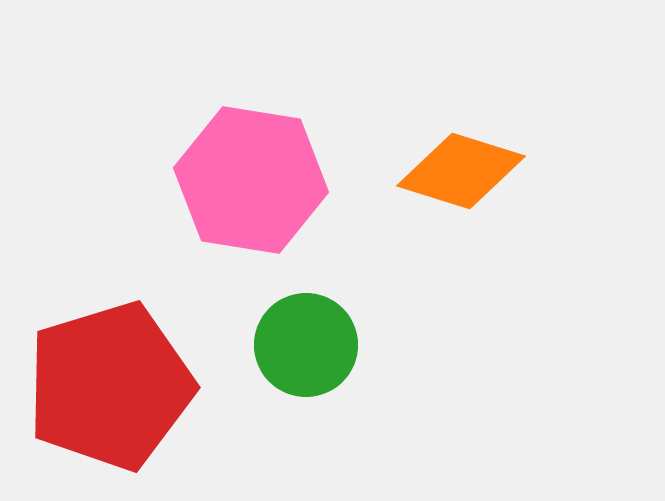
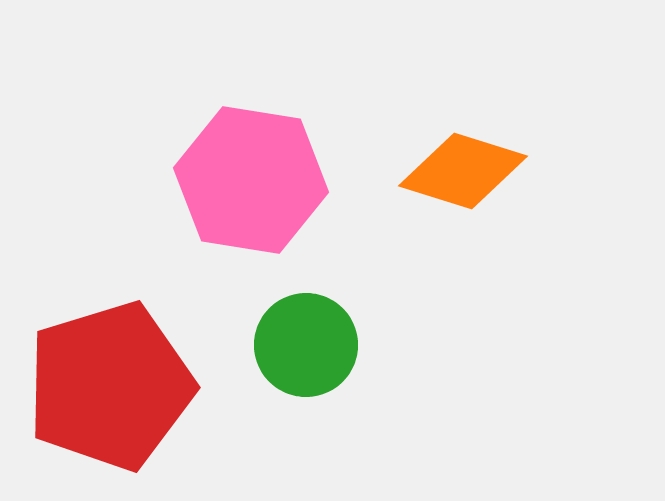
orange diamond: moved 2 px right
